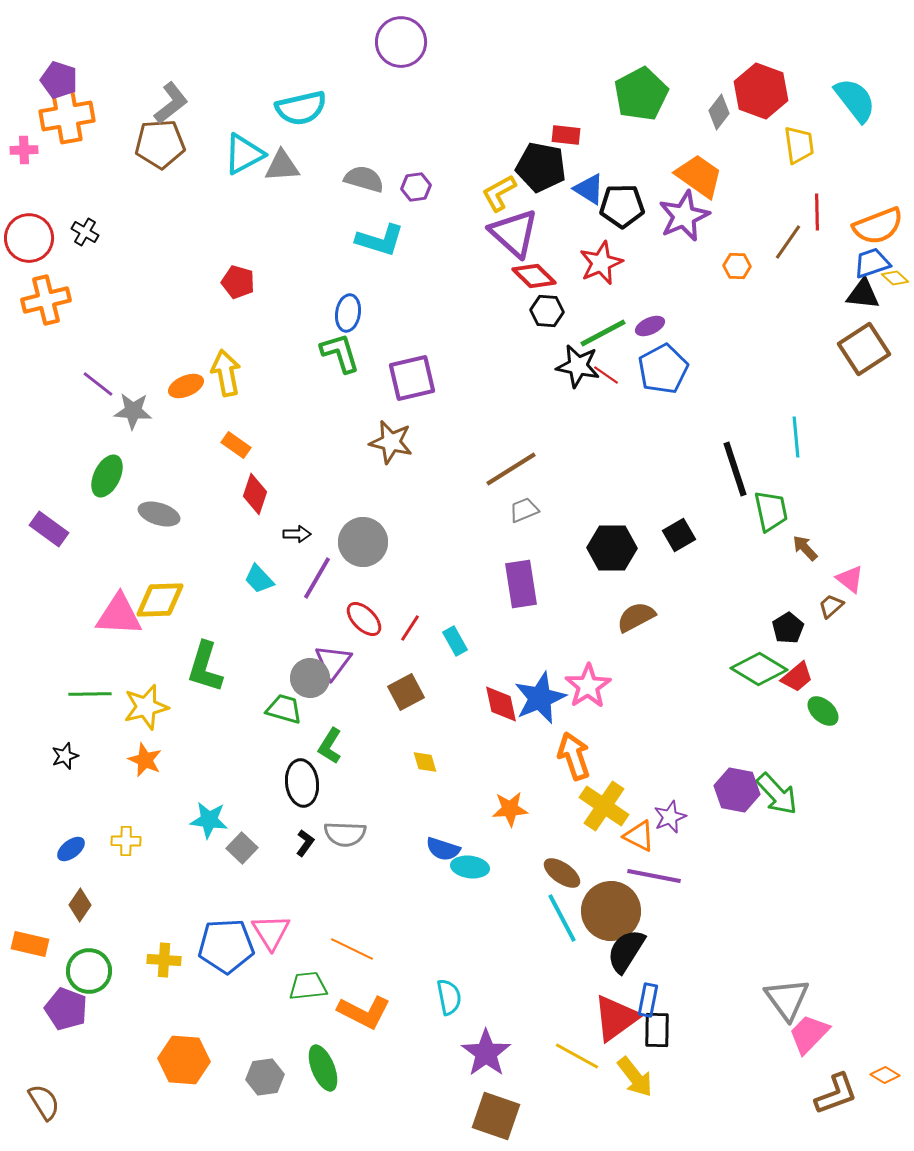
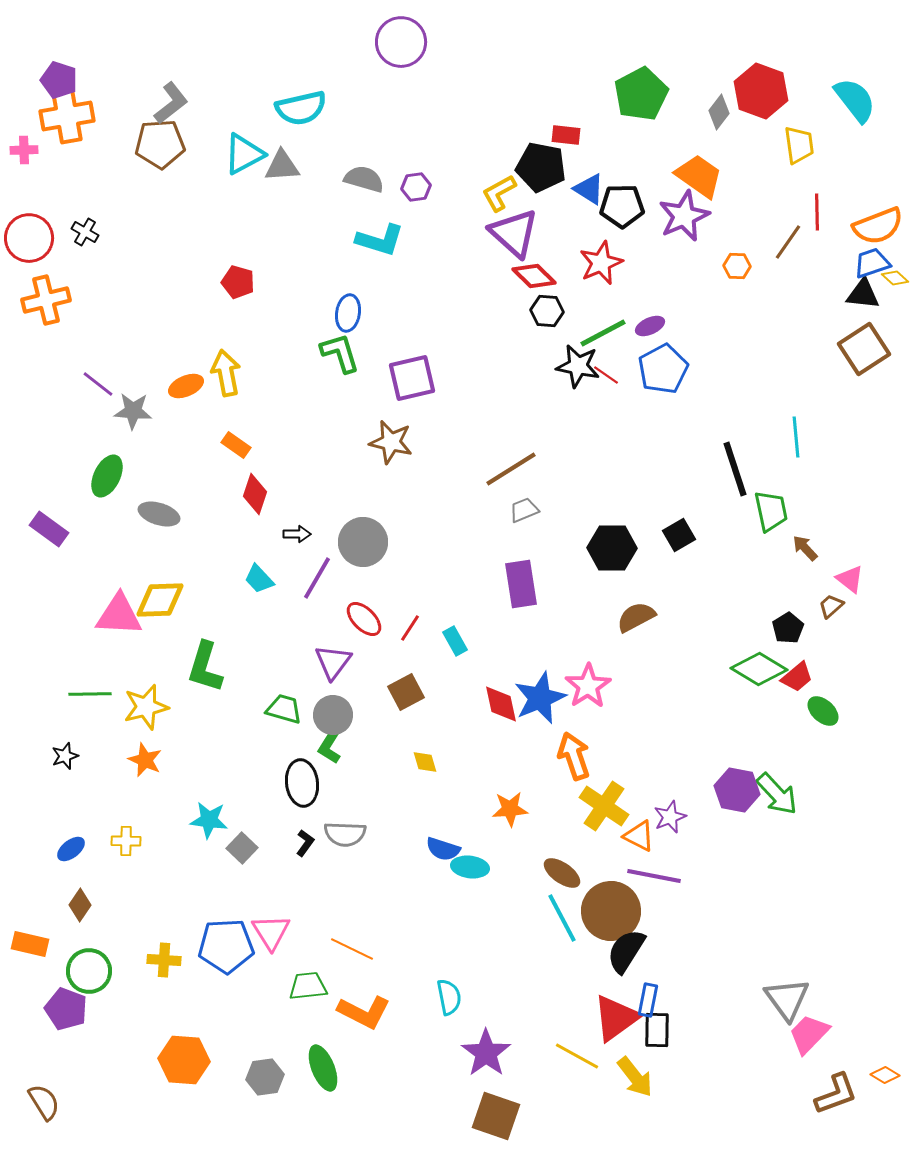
gray circle at (310, 678): moved 23 px right, 37 px down
